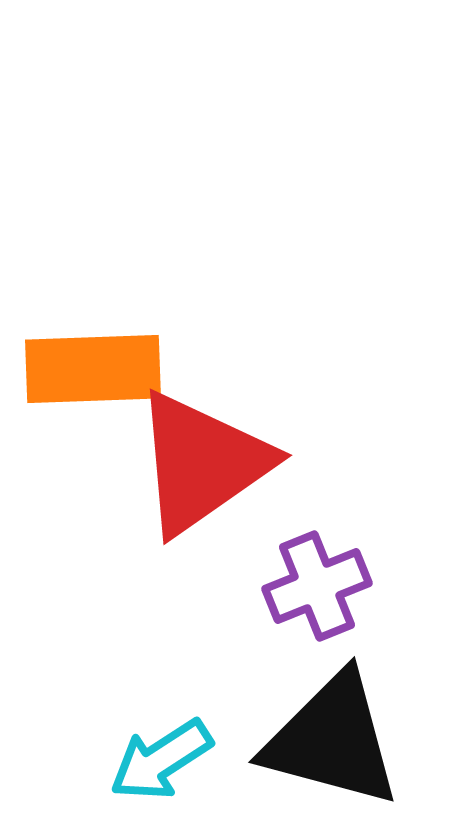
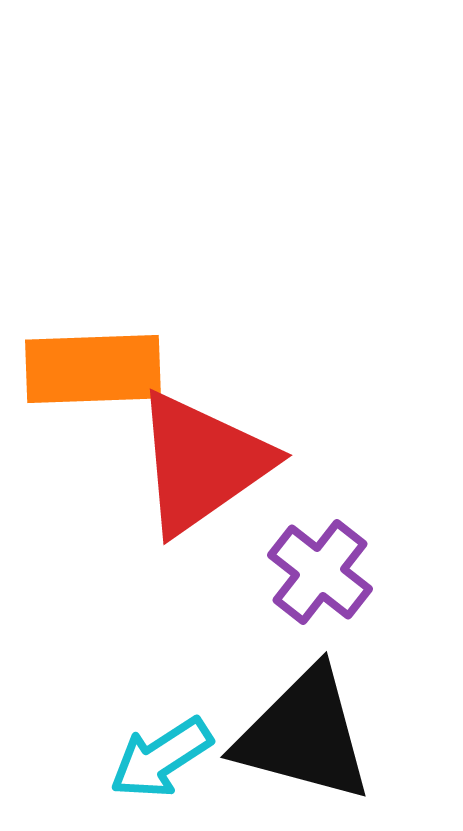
purple cross: moved 3 px right, 14 px up; rotated 30 degrees counterclockwise
black triangle: moved 28 px left, 5 px up
cyan arrow: moved 2 px up
